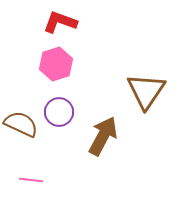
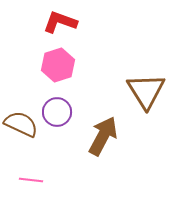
pink hexagon: moved 2 px right, 1 px down
brown triangle: rotated 6 degrees counterclockwise
purple circle: moved 2 px left
